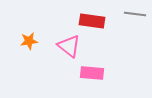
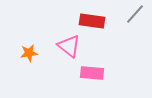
gray line: rotated 55 degrees counterclockwise
orange star: moved 12 px down
